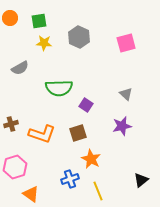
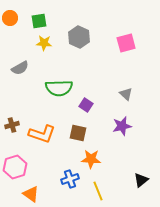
brown cross: moved 1 px right, 1 px down
brown square: rotated 30 degrees clockwise
orange star: rotated 24 degrees counterclockwise
